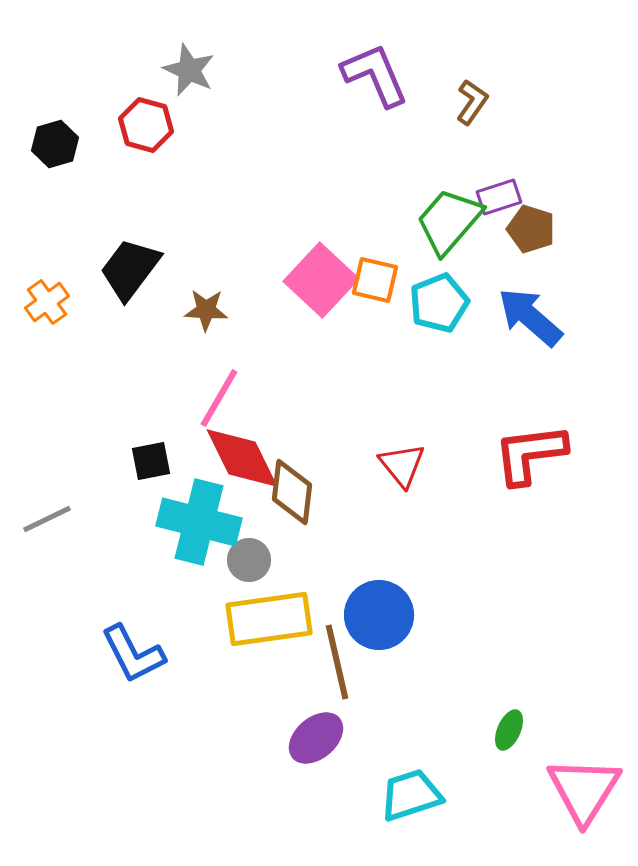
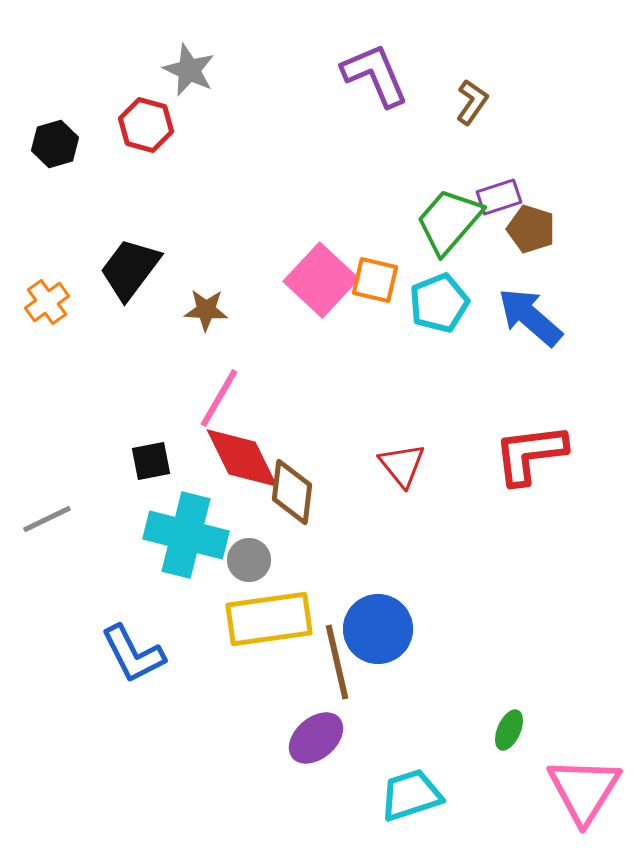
cyan cross: moved 13 px left, 13 px down
blue circle: moved 1 px left, 14 px down
